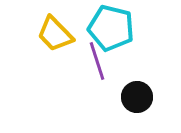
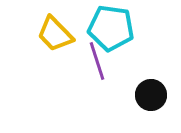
cyan pentagon: rotated 6 degrees counterclockwise
black circle: moved 14 px right, 2 px up
